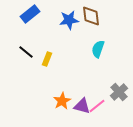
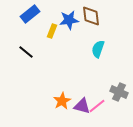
yellow rectangle: moved 5 px right, 28 px up
gray cross: rotated 24 degrees counterclockwise
